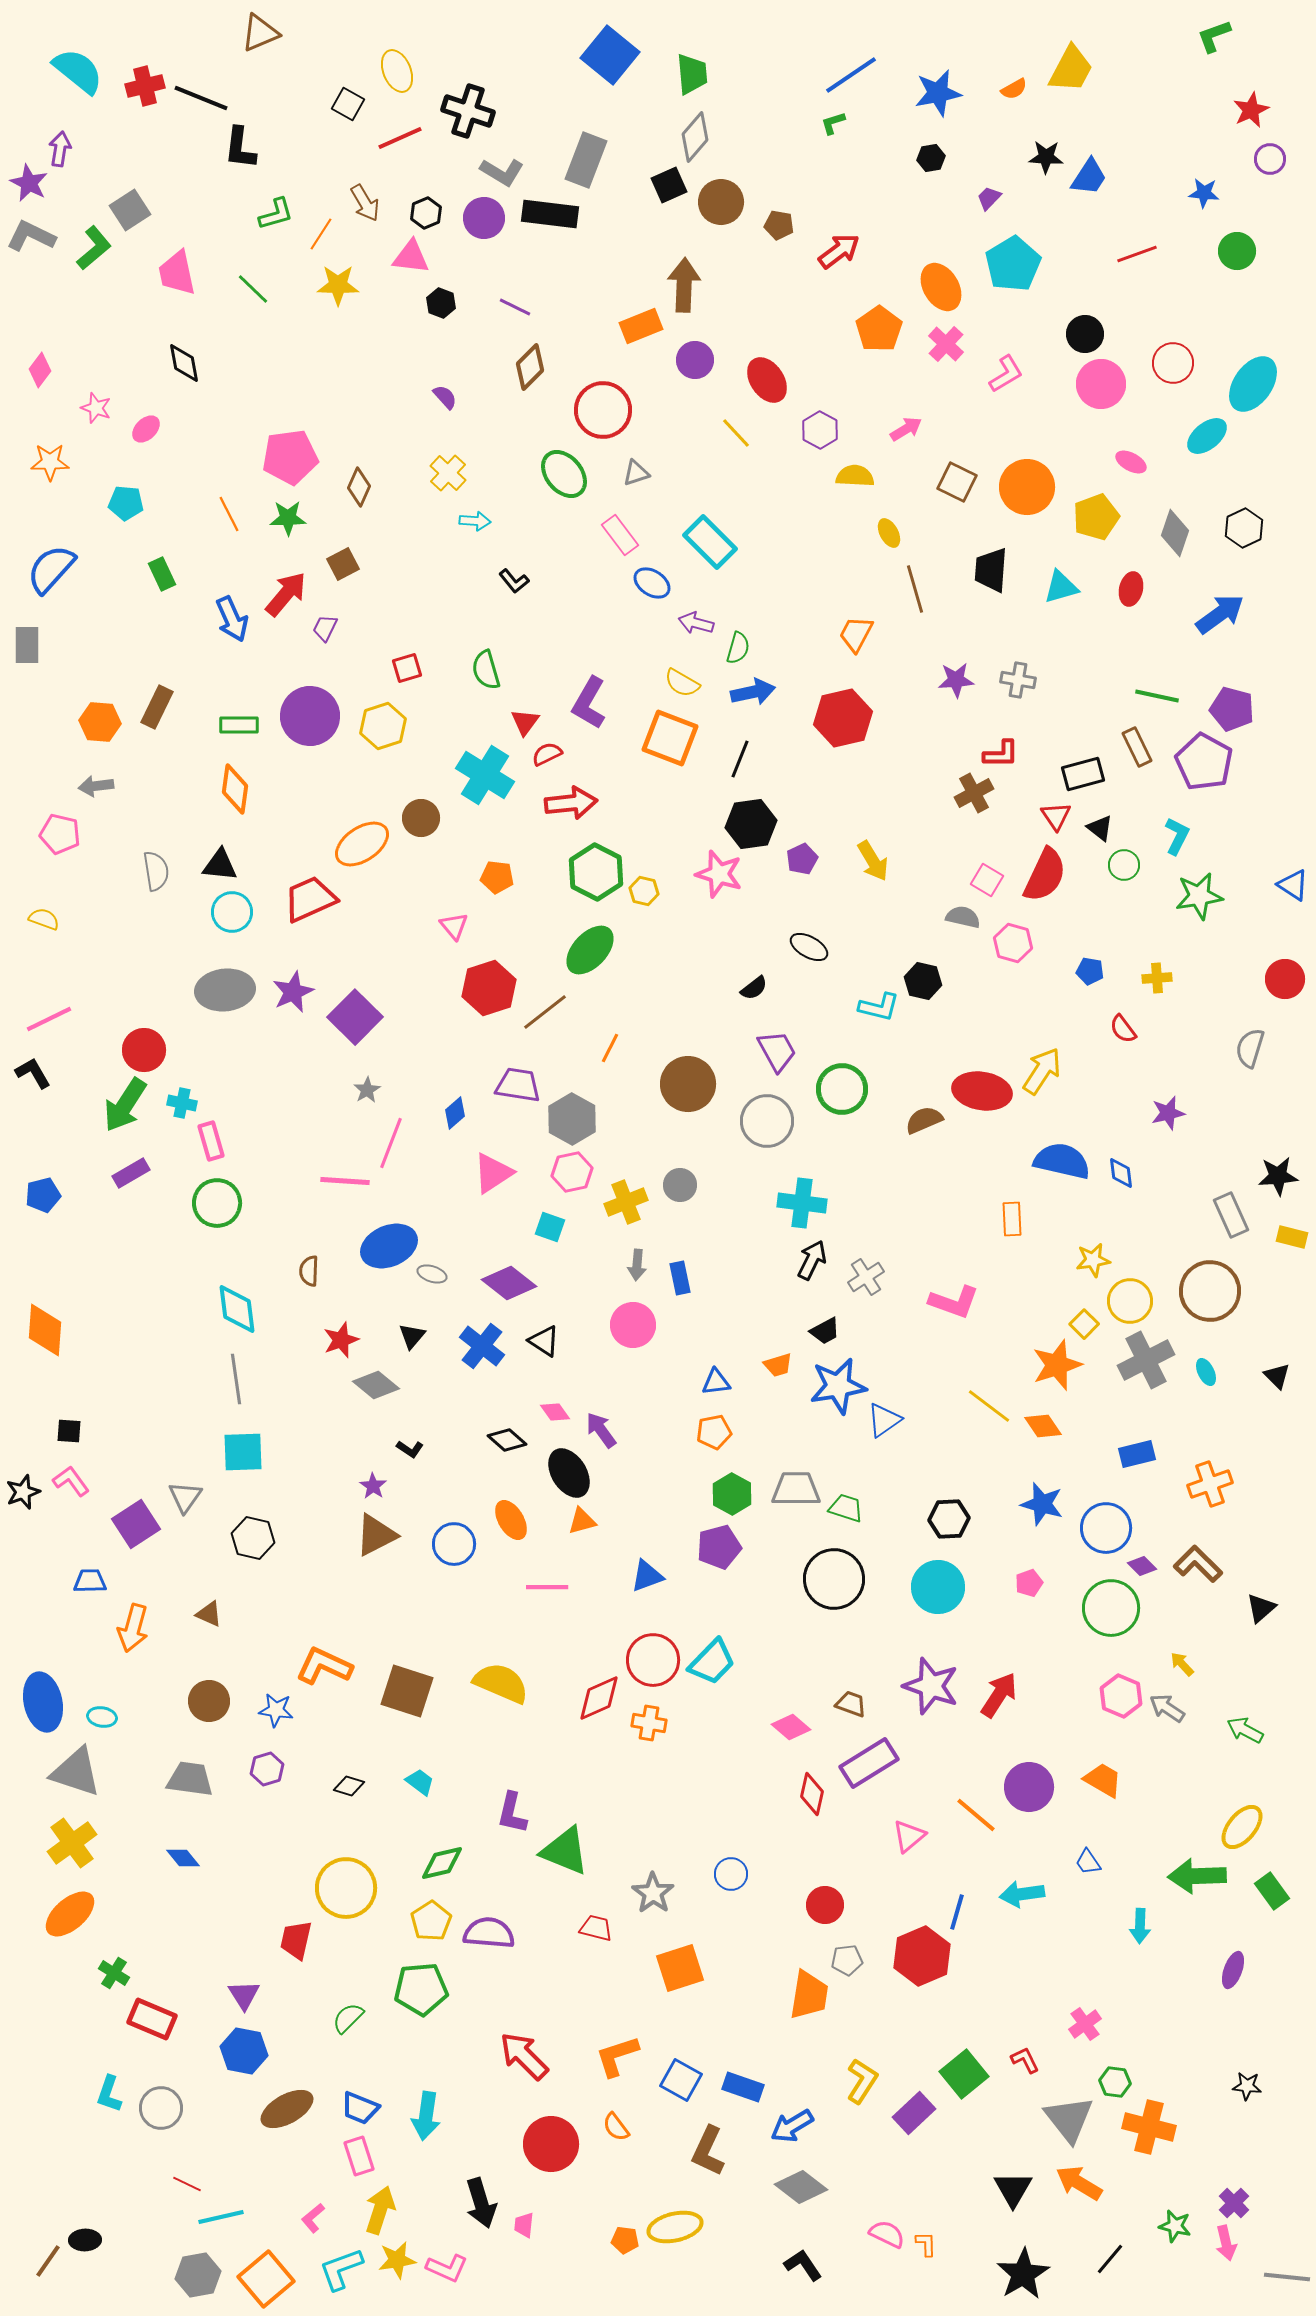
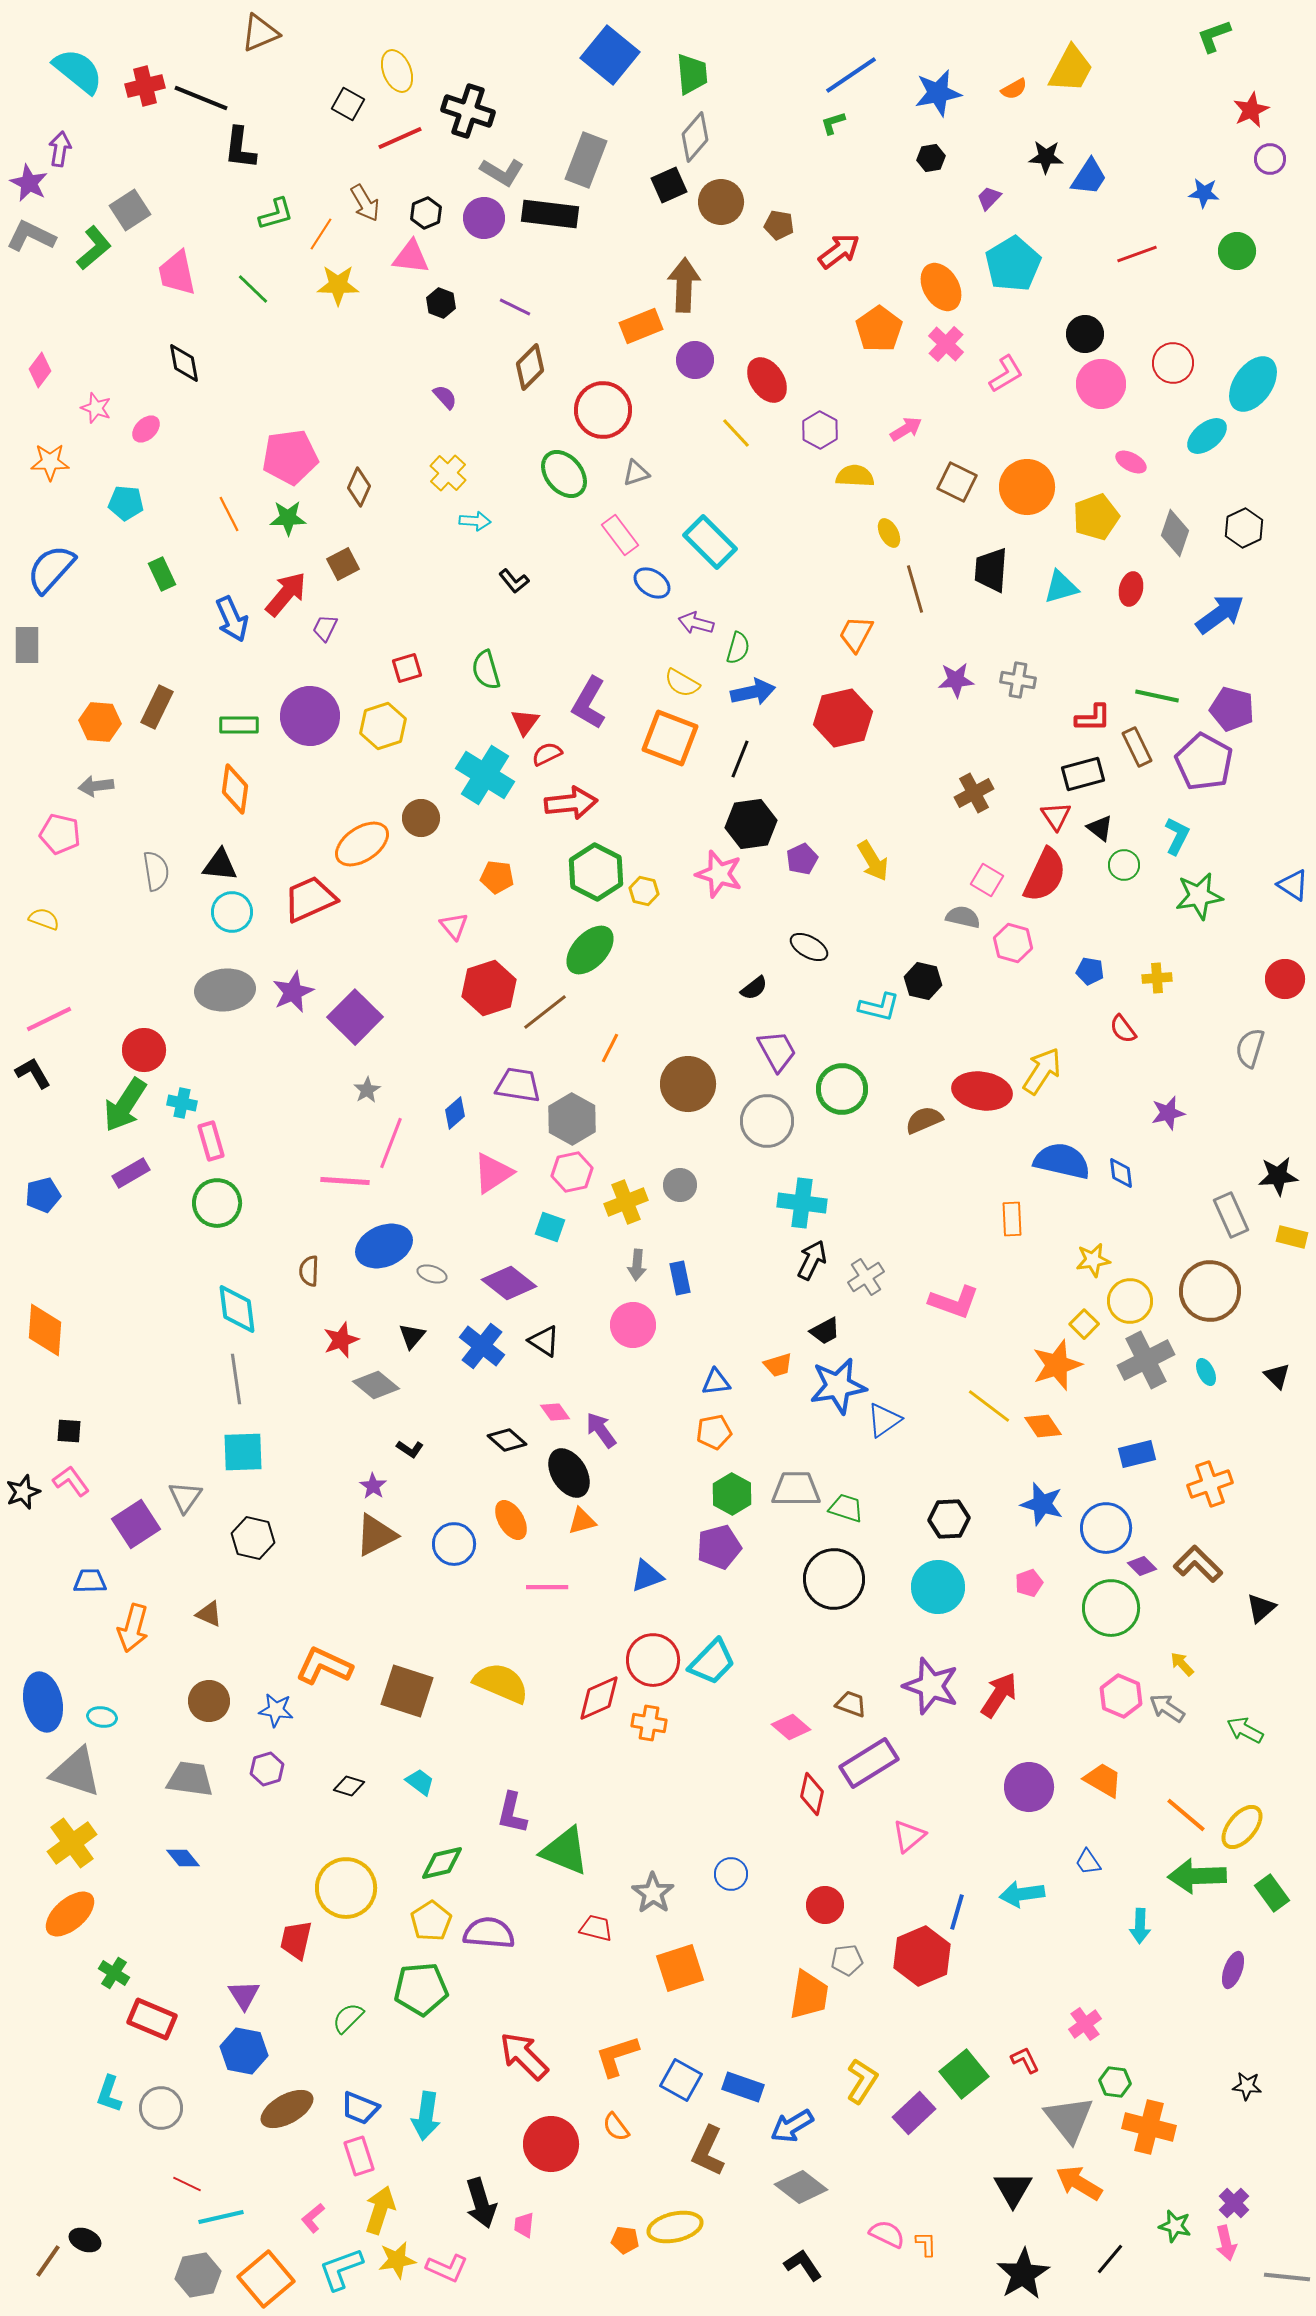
red L-shape at (1001, 754): moved 92 px right, 36 px up
blue ellipse at (389, 1246): moved 5 px left
orange line at (976, 1815): moved 210 px right
green rectangle at (1272, 1891): moved 2 px down
black ellipse at (85, 2240): rotated 24 degrees clockwise
